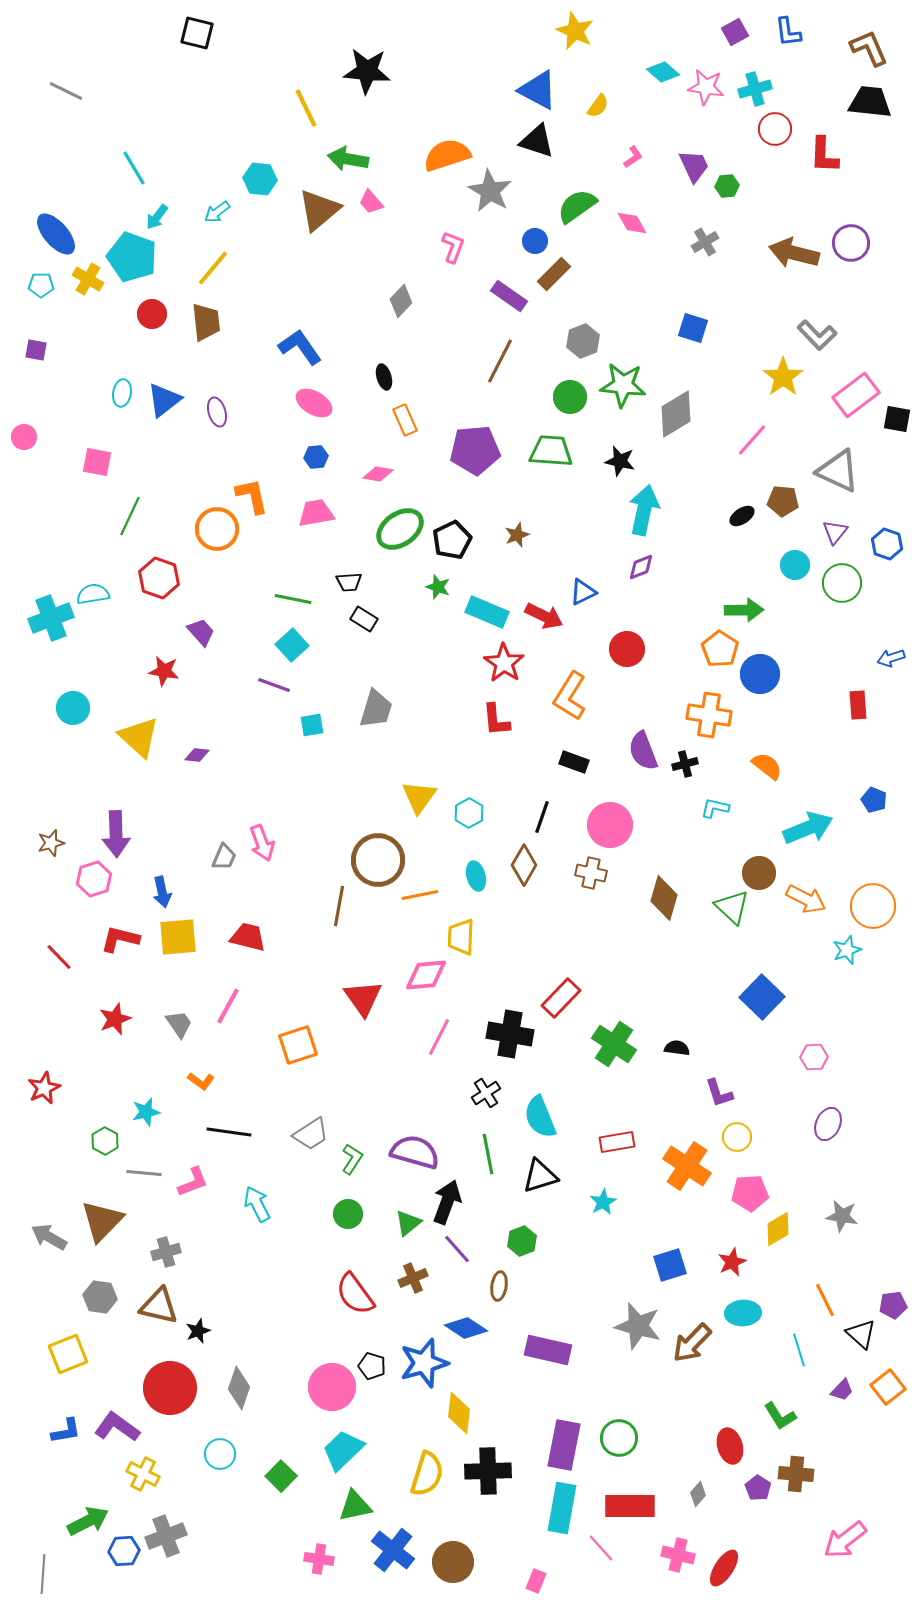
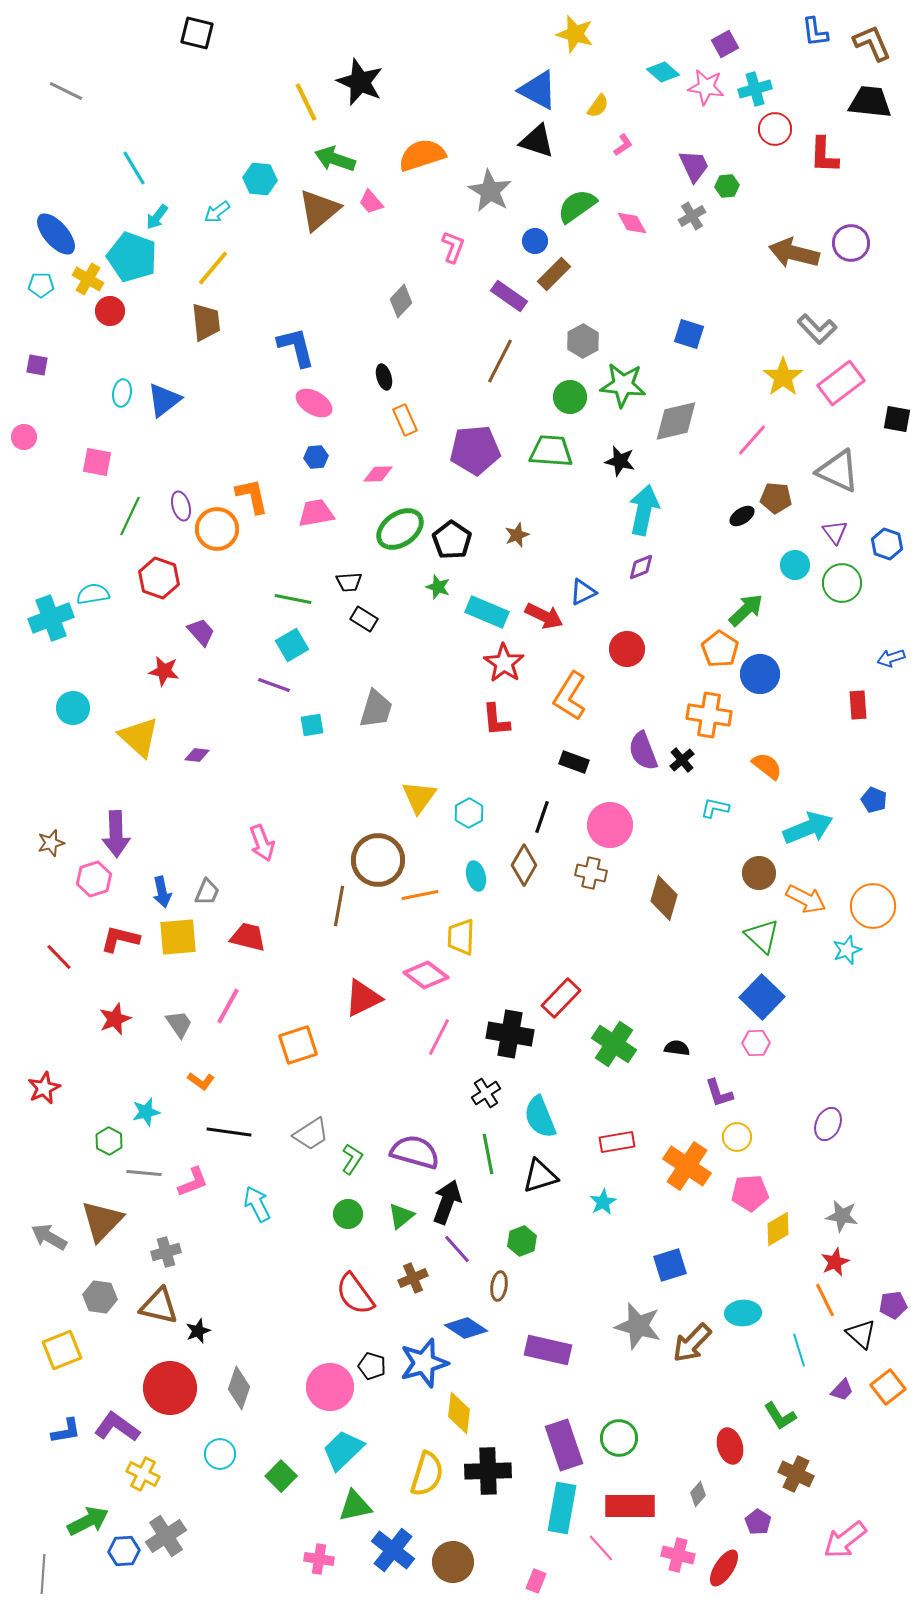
yellow star at (575, 31): moved 3 px down; rotated 9 degrees counterclockwise
purple square at (735, 32): moved 10 px left, 12 px down
blue L-shape at (788, 32): moved 27 px right
brown L-shape at (869, 48): moved 3 px right, 5 px up
black star at (367, 71): moved 7 px left, 11 px down; rotated 18 degrees clockwise
yellow line at (306, 108): moved 6 px up
orange semicircle at (447, 155): moved 25 px left
pink L-shape at (633, 157): moved 10 px left, 12 px up
green arrow at (348, 159): moved 13 px left; rotated 9 degrees clockwise
gray cross at (705, 242): moved 13 px left, 26 px up
red circle at (152, 314): moved 42 px left, 3 px up
blue square at (693, 328): moved 4 px left, 6 px down
gray L-shape at (817, 335): moved 6 px up
gray hexagon at (583, 341): rotated 8 degrees counterclockwise
blue L-shape at (300, 347): moved 4 px left; rotated 21 degrees clockwise
purple square at (36, 350): moved 1 px right, 15 px down
pink rectangle at (856, 395): moved 15 px left, 12 px up
purple ellipse at (217, 412): moved 36 px left, 94 px down
gray diamond at (676, 414): moved 7 px down; rotated 18 degrees clockwise
pink diamond at (378, 474): rotated 12 degrees counterclockwise
brown pentagon at (783, 501): moved 7 px left, 3 px up
purple triangle at (835, 532): rotated 16 degrees counterclockwise
black pentagon at (452, 540): rotated 12 degrees counterclockwise
green arrow at (744, 610): moved 2 px right; rotated 42 degrees counterclockwise
cyan square at (292, 645): rotated 12 degrees clockwise
black cross at (685, 764): moved 3 px left, 4 px up; rotated 25 degrees counterclockwise
gray trapezoid at (224, 857): moved 17 px left, 35 px down
green triangle at (732, 907): moved 30 px right, 29 px down
pink diamond at (426, 975): rotated 42 degrees clockwise
red triangle at (363, 998): rotated 39 degrees clockwise
pink hexagon at (814, 1057): moved 58 px left, 14 px up
green hexagon at (105, 1141): moved 4 px right
green triangle at (408, 1223): moved 7 px left, 7 px up
red star at (732, 1262): moved 103 px right
yellow square at (68, 1354): moved 6 px left, 4 px up
pink circle at (332, 1387): moved 2 px left
purple rectangle at (564, 1445): rotated 30 degrees counterclockwise
brown cross at (796, 1474): rotated 20 degrees clockwise
purple pentagon at (758, 1488): moved 34 px down
gray cross at (166, 1536): rotated 12 degrees counterclockwise
